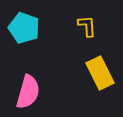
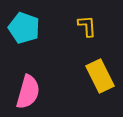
yellow rectangle: moved 3 px down
